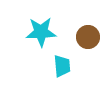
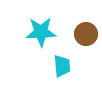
brown circle: moved 2 px left, 3 px up
